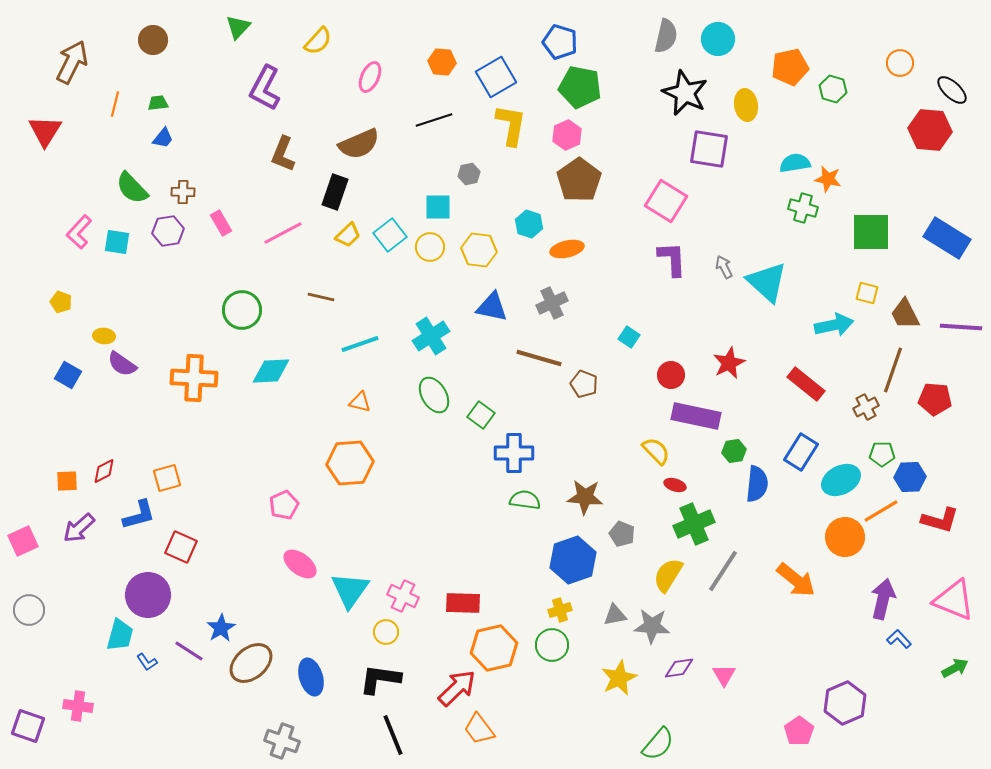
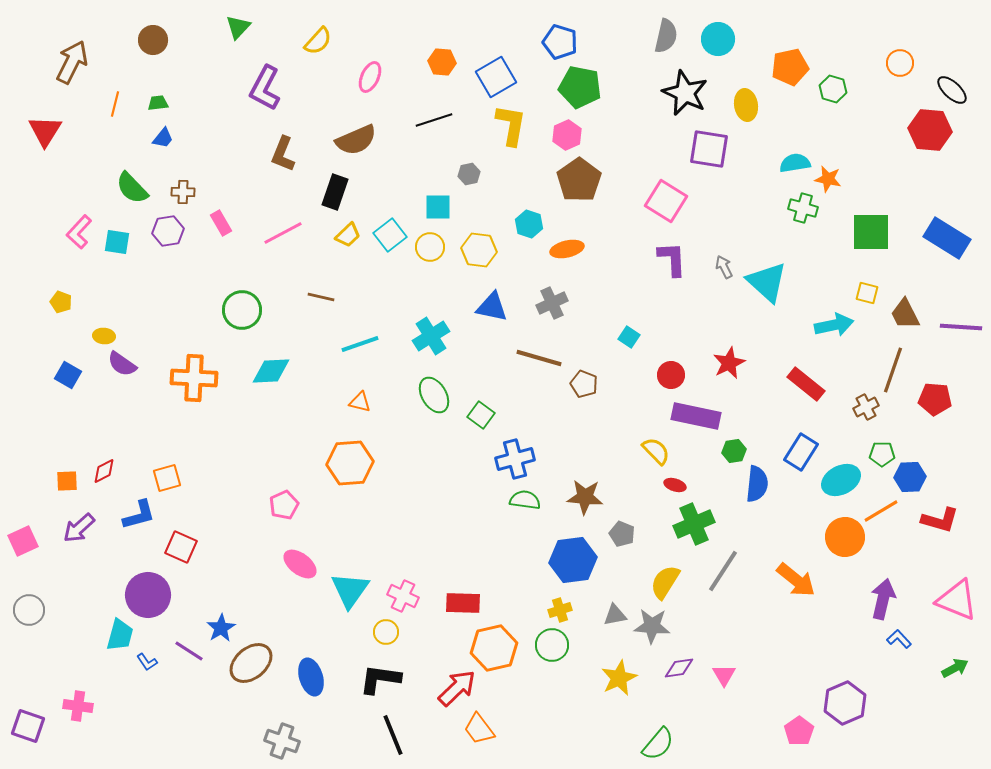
brown semicircle at (359, 144): moved 3 px left, 4 px up
blue cross at (514, 453): moved 1 px right, 6 px down; rotated 15 degrees counterclockwise
blue hexagon at (573, 560): rotated 12 degrees clockwise
yellow semicircle at (668, 575): moved 3 px left, 7 px down
pink triangle at (954, 600): moved 3 px right
